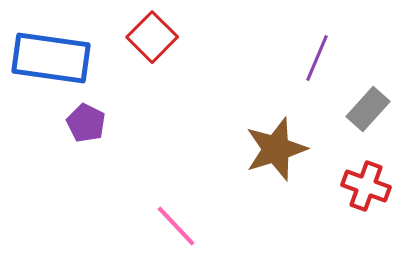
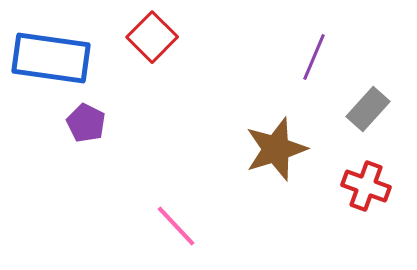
purple line: moved 3 px left, 1 px up
